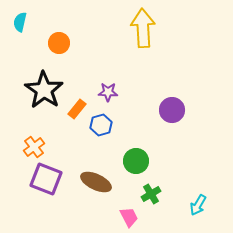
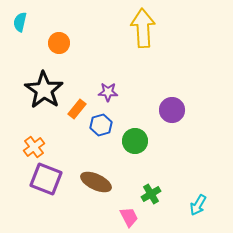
green circle: moved 1 px left, 20 px up
